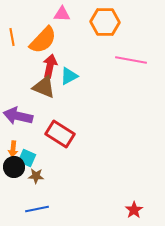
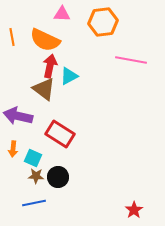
orange hexagon: moved 2 px left; rotated 8 degrees counterclockwise
orange semicircle: moved 2 px right; rotated 72 degrees clockwise
brown triangle: moved 2 px down; rotated 15 degrees clockwise
cyan square: moved 6 px right
black circle: moved 44 px right, 10 px down
blue line: moved 3 px left, 6 px up
